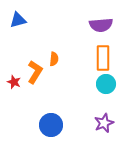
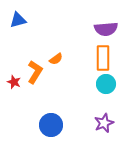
purple semicircle: moved 5 px right, 4 px down
orange semicircle: moved 2 px right; rotated 48 degrees clockwise
